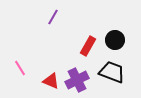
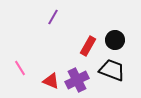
black trapezoid: moved 2 px up
